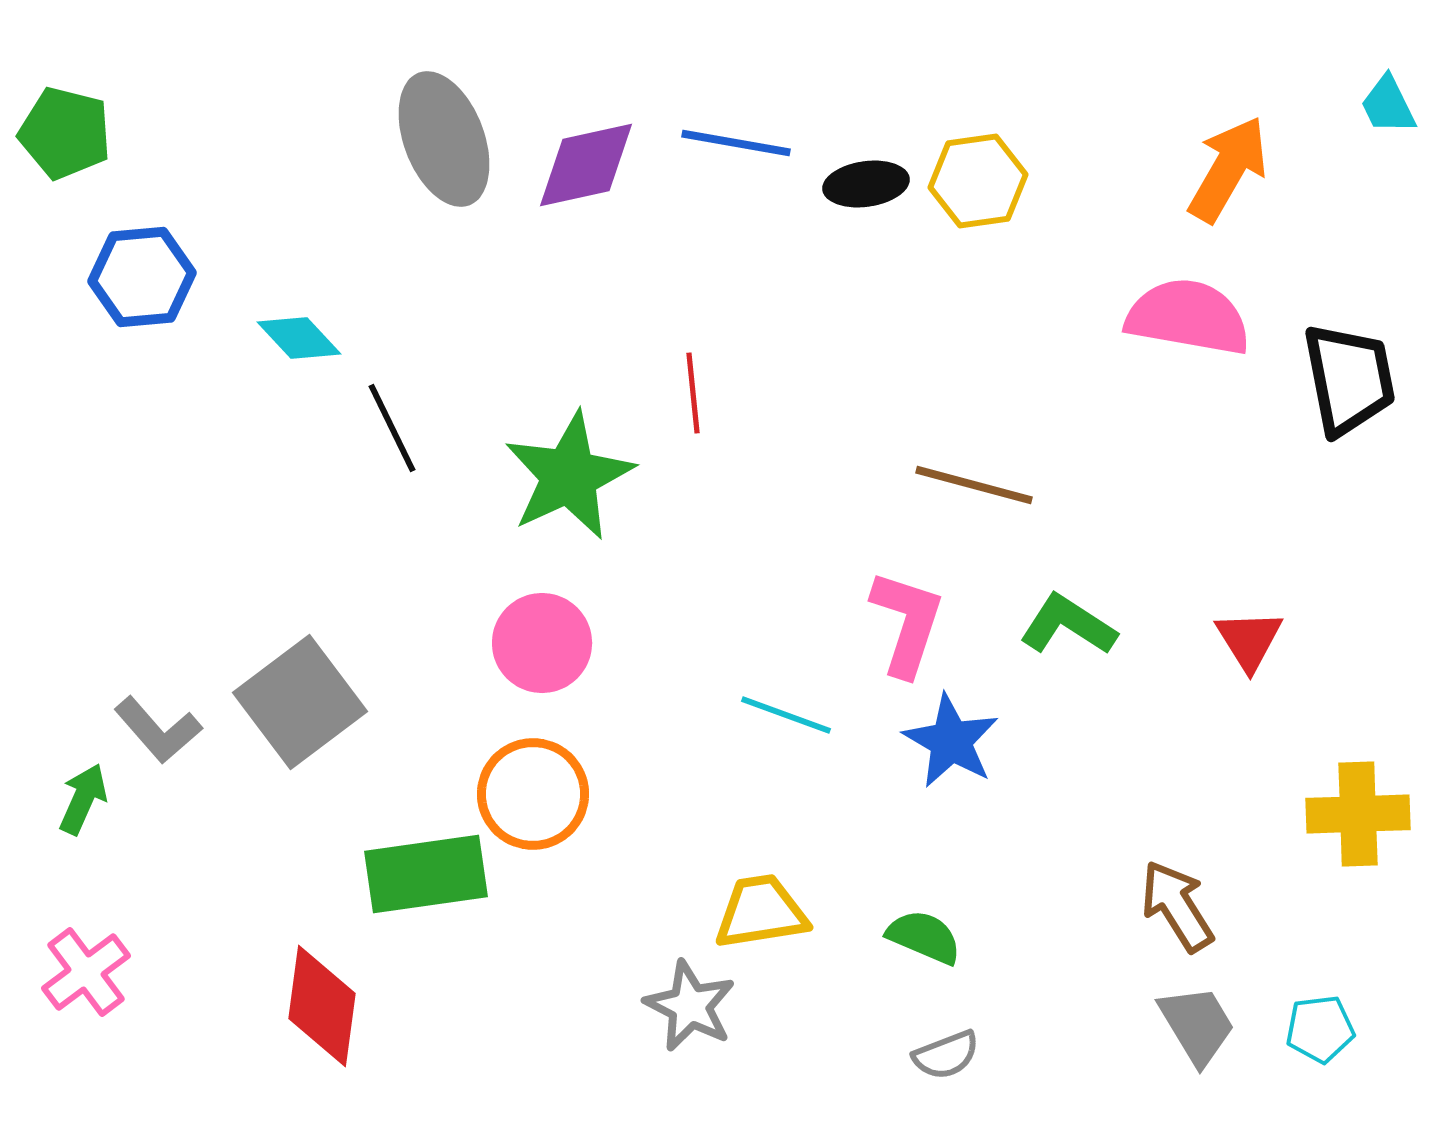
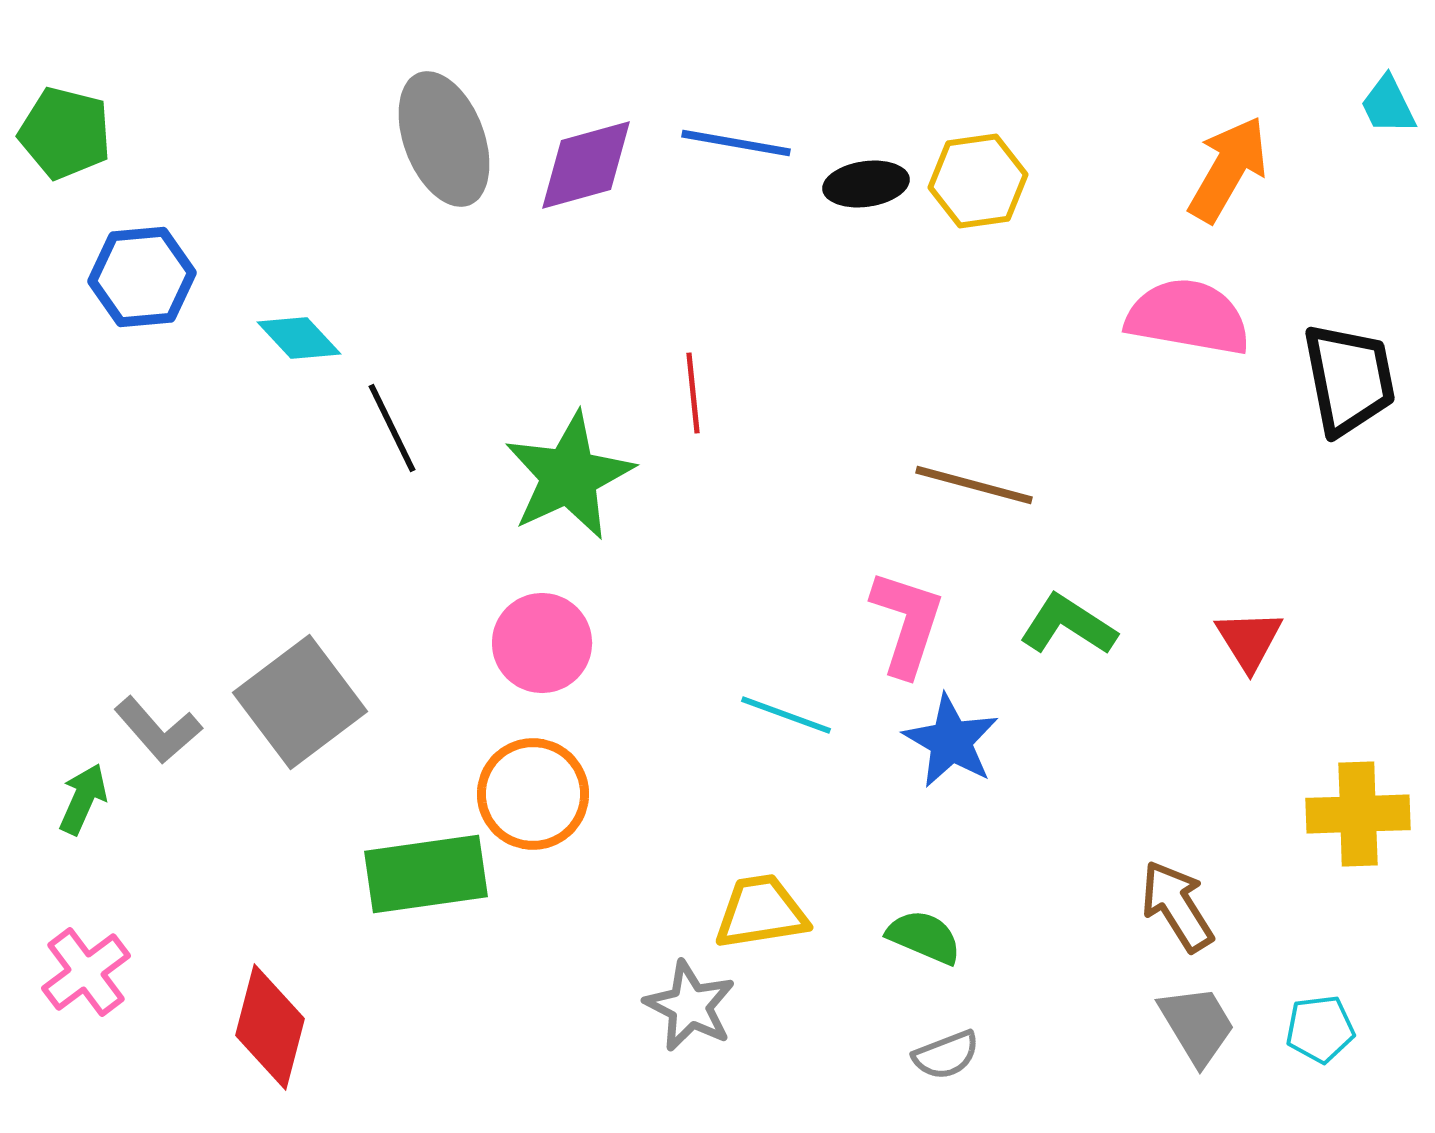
purple diamond: rotated 3 degrees counterclockwise
red diamond: moved 52 px left, 21 px down; rotated 7 degrees clockwise
